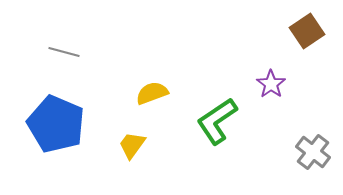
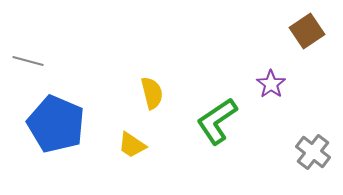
gray line: moved 36 px left, 9 px down
yellow semicircle: rotated 96 degrees clockwise
yellow trapezoid: rotated 92 degrees counterclockwise
